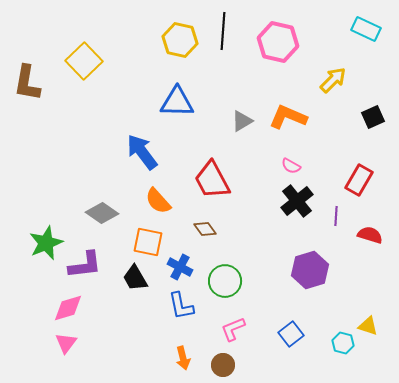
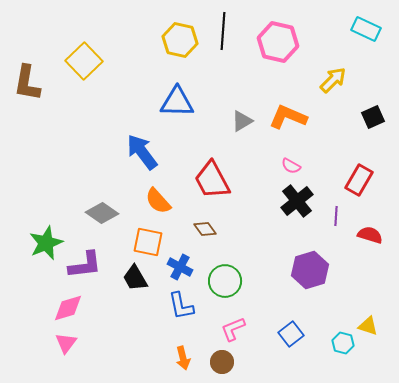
brown circle: moved 1 px left, 3 px up
